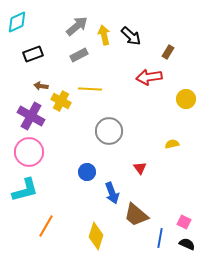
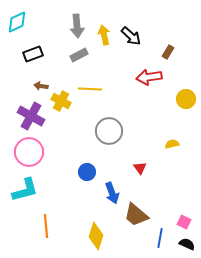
gray arrow: rotated 125 degrees clockwise
orange line: rotated 35 degrees counterclockwise
